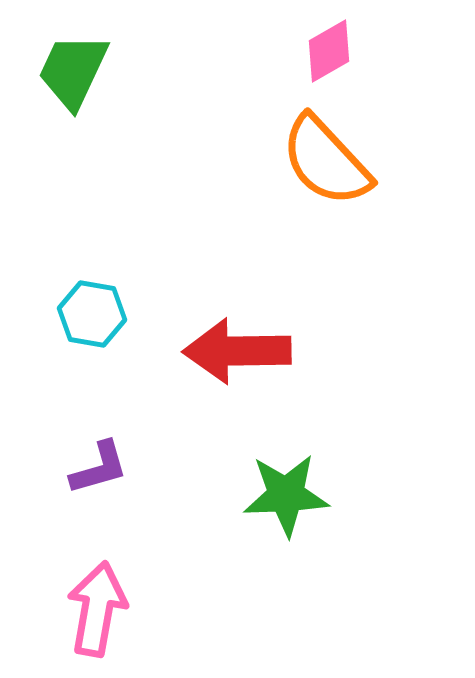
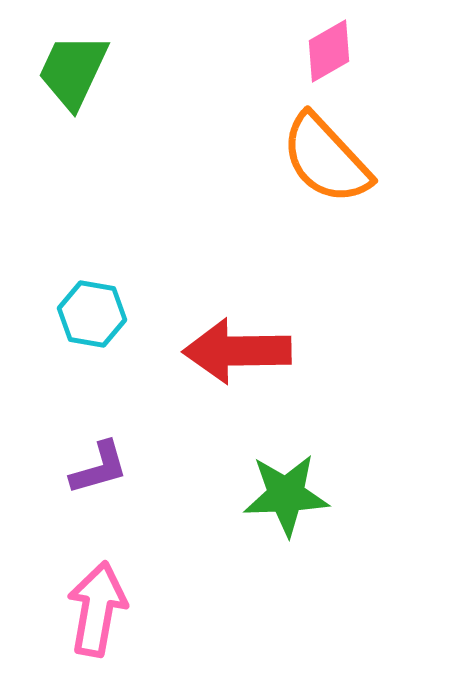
orange semicircle: moved 2 px up
